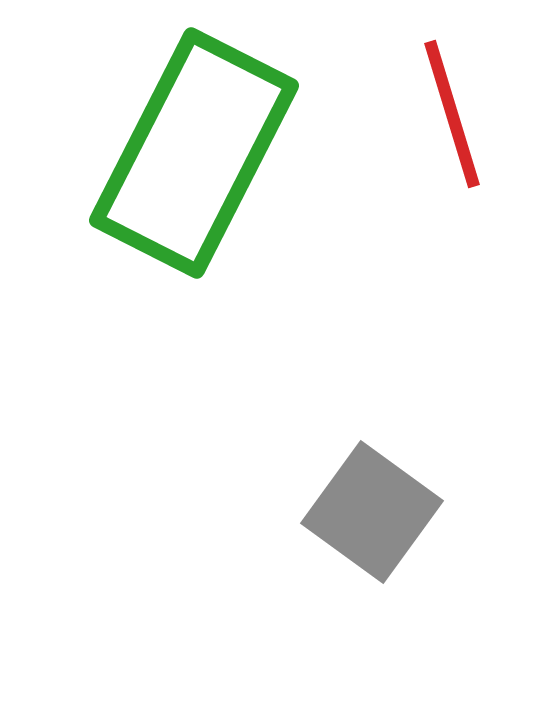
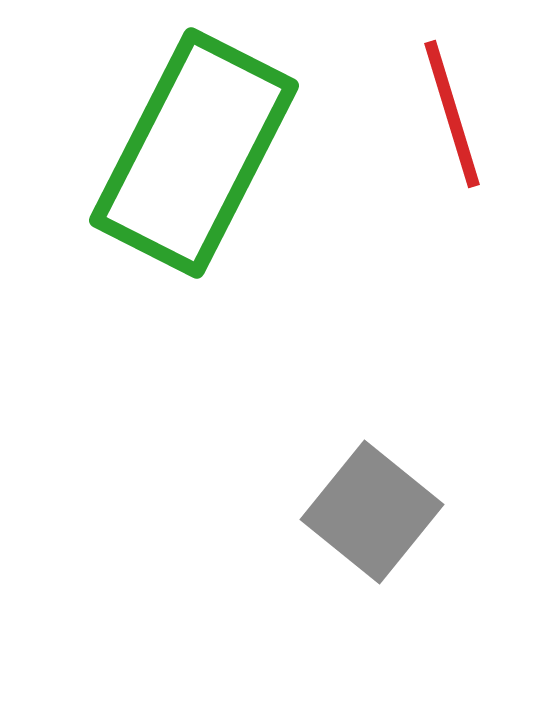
gray square: rotated 3 degrees clockwise
